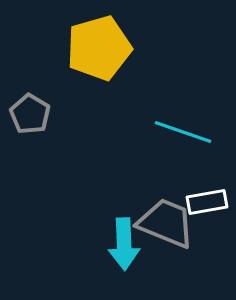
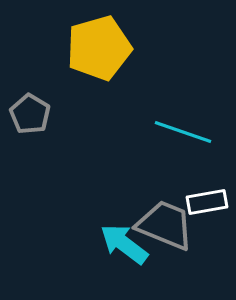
gray trapezoid: moved 1 px left, 2 px down
cyan arrow: rotated 129 degrees clockwise
